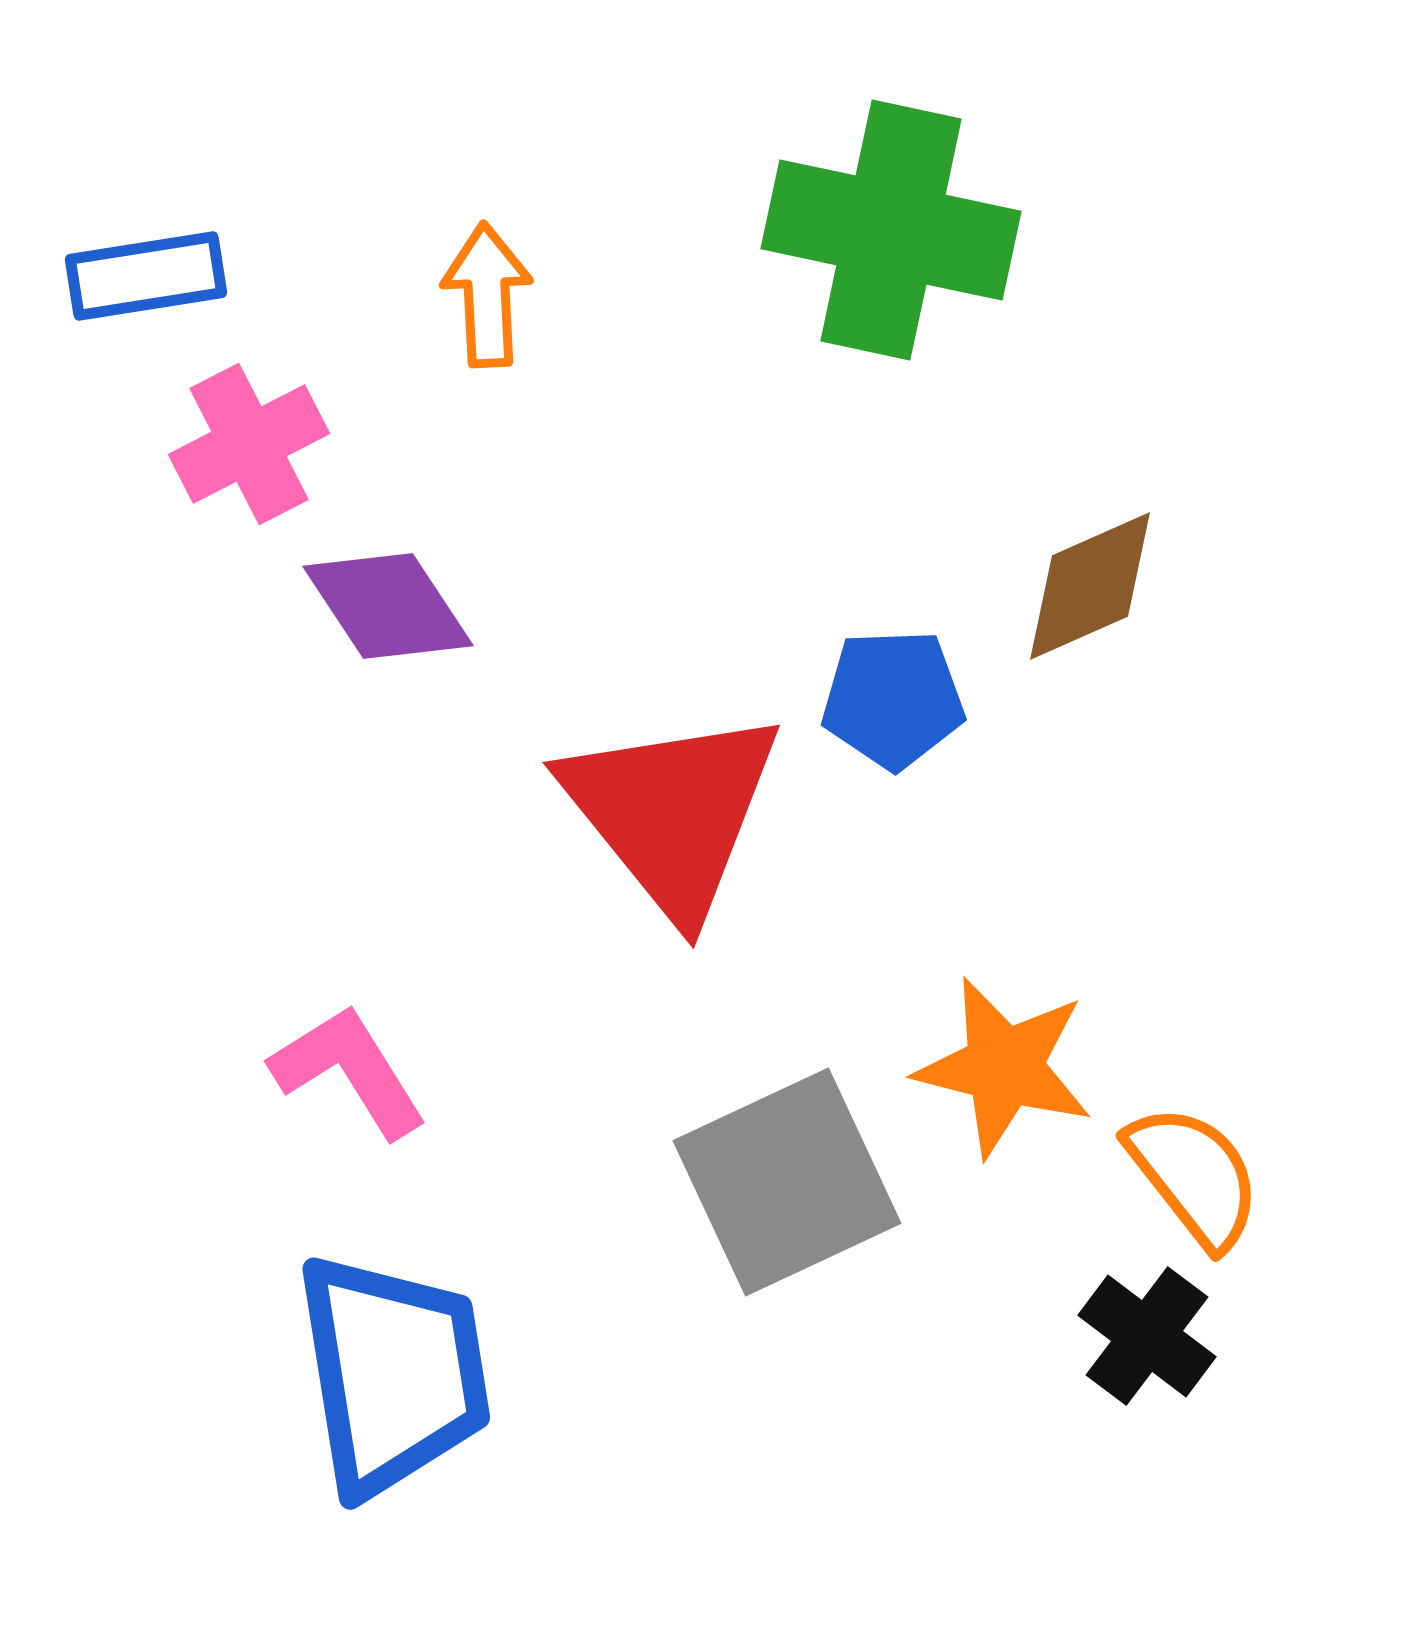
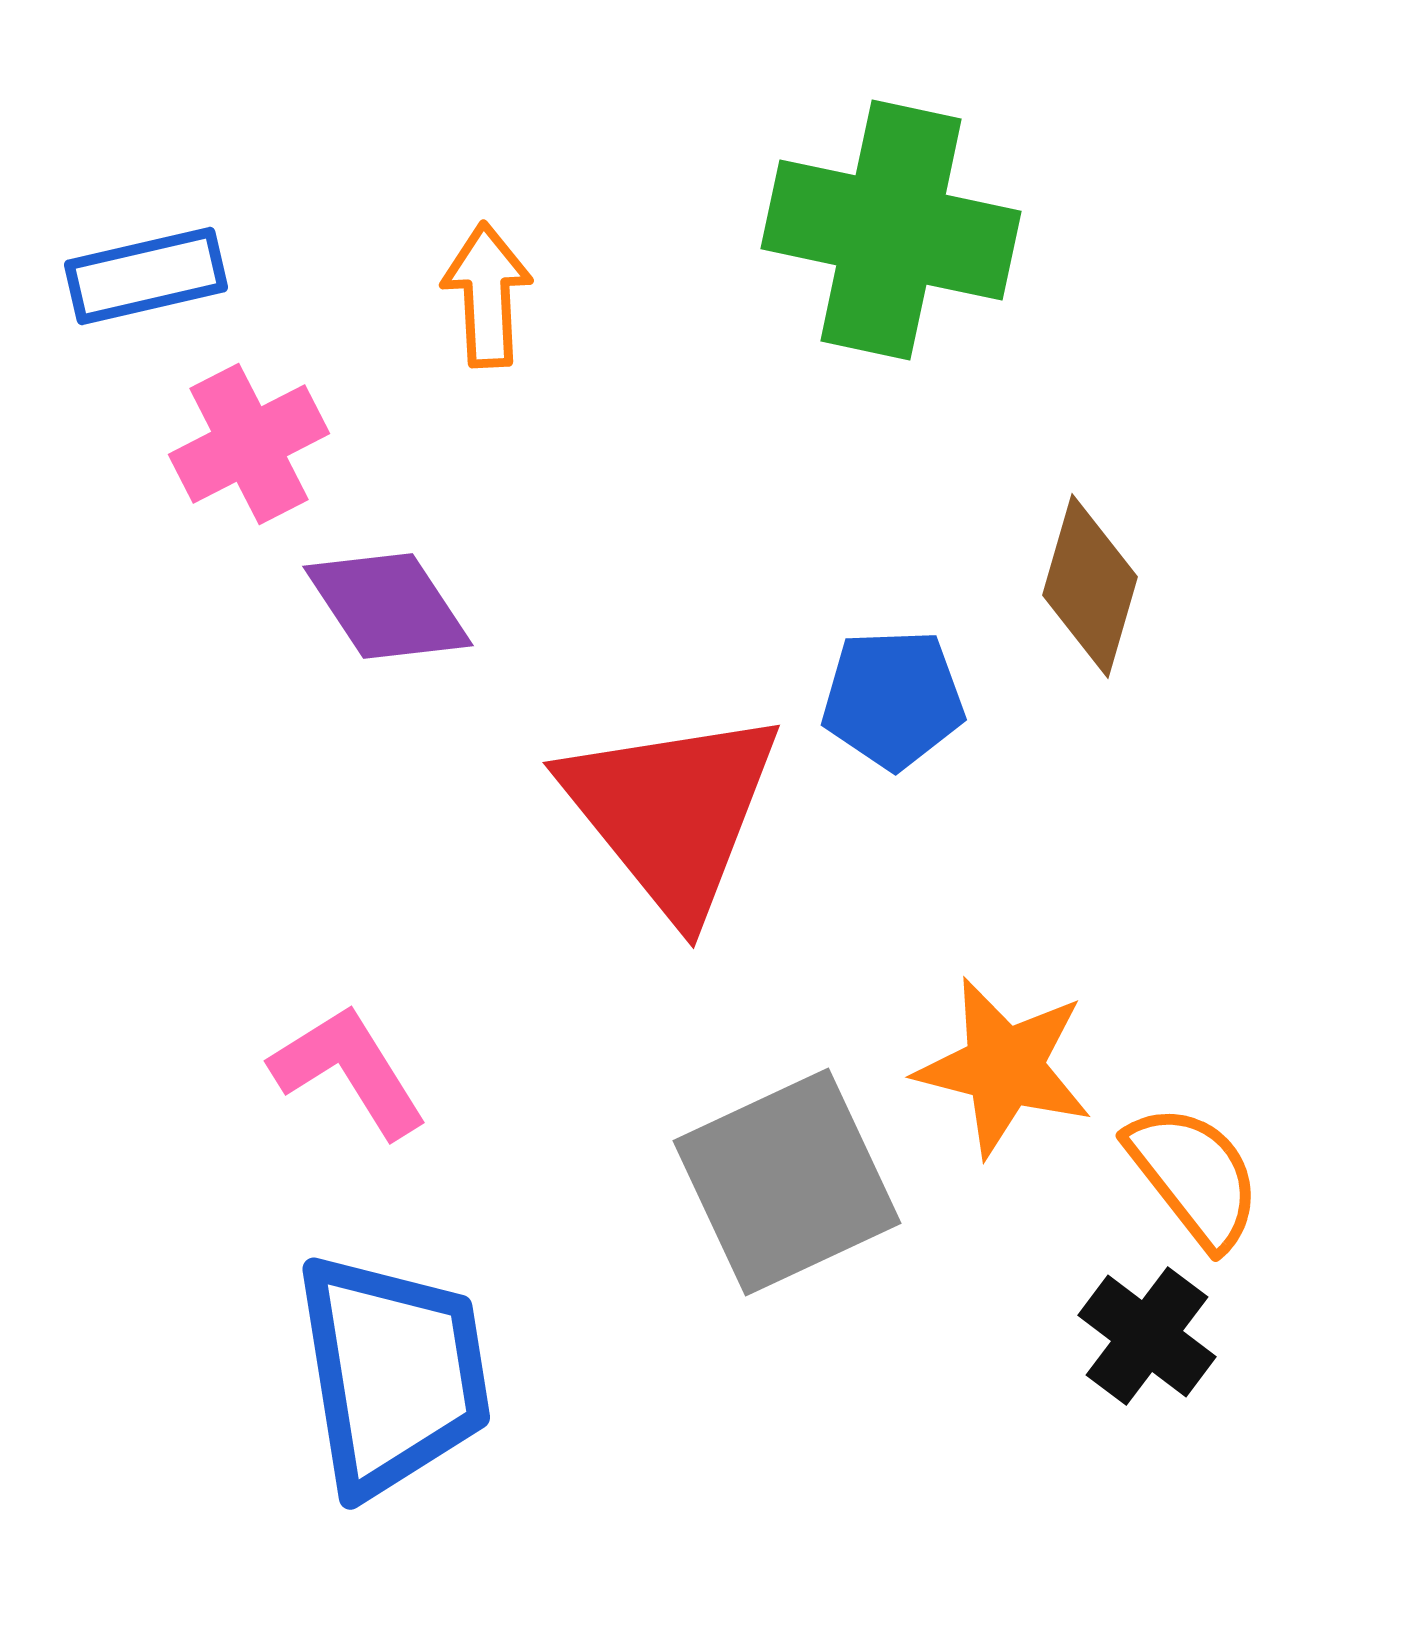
blue rectangle: rotated 4 degrees counterclockwise
brown diamond: rotated 50 degrees counterclockwise
